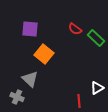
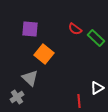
gray triangle: moved 1 px up
gray cross: rotated 32 degrees clockwise
